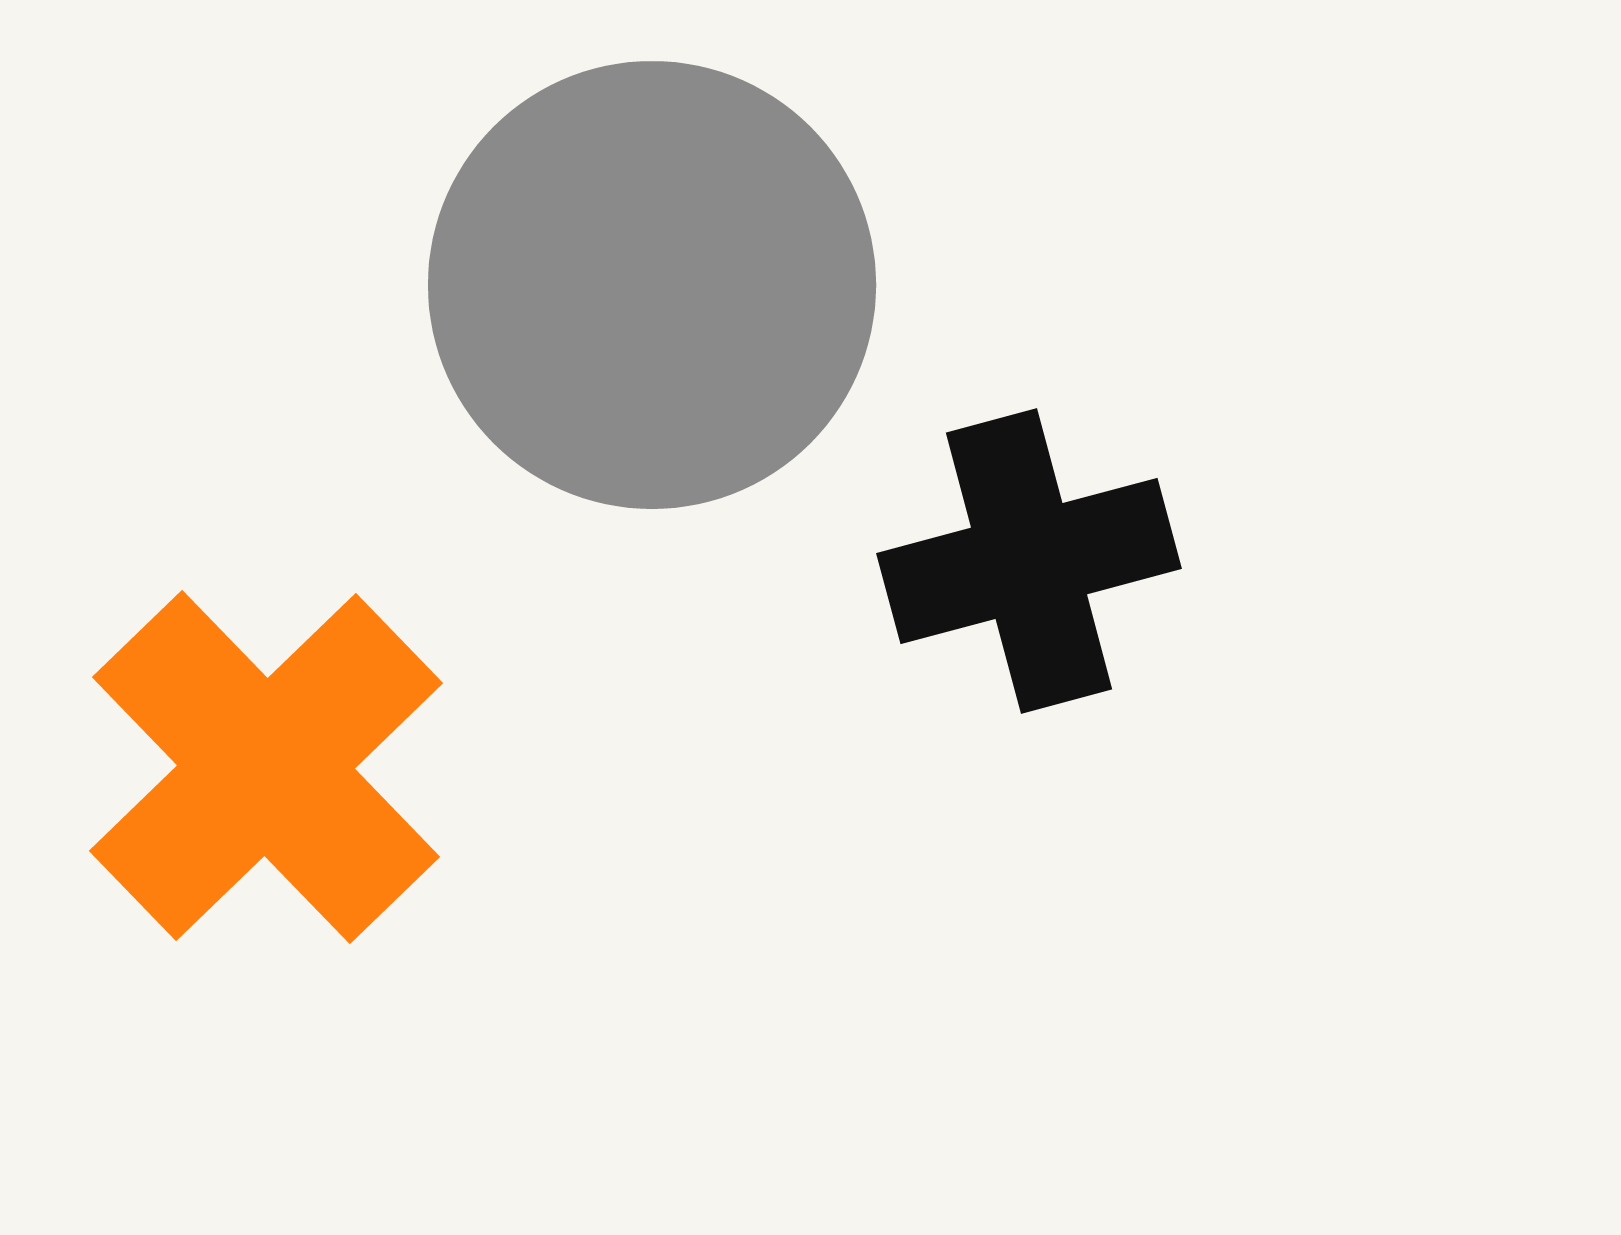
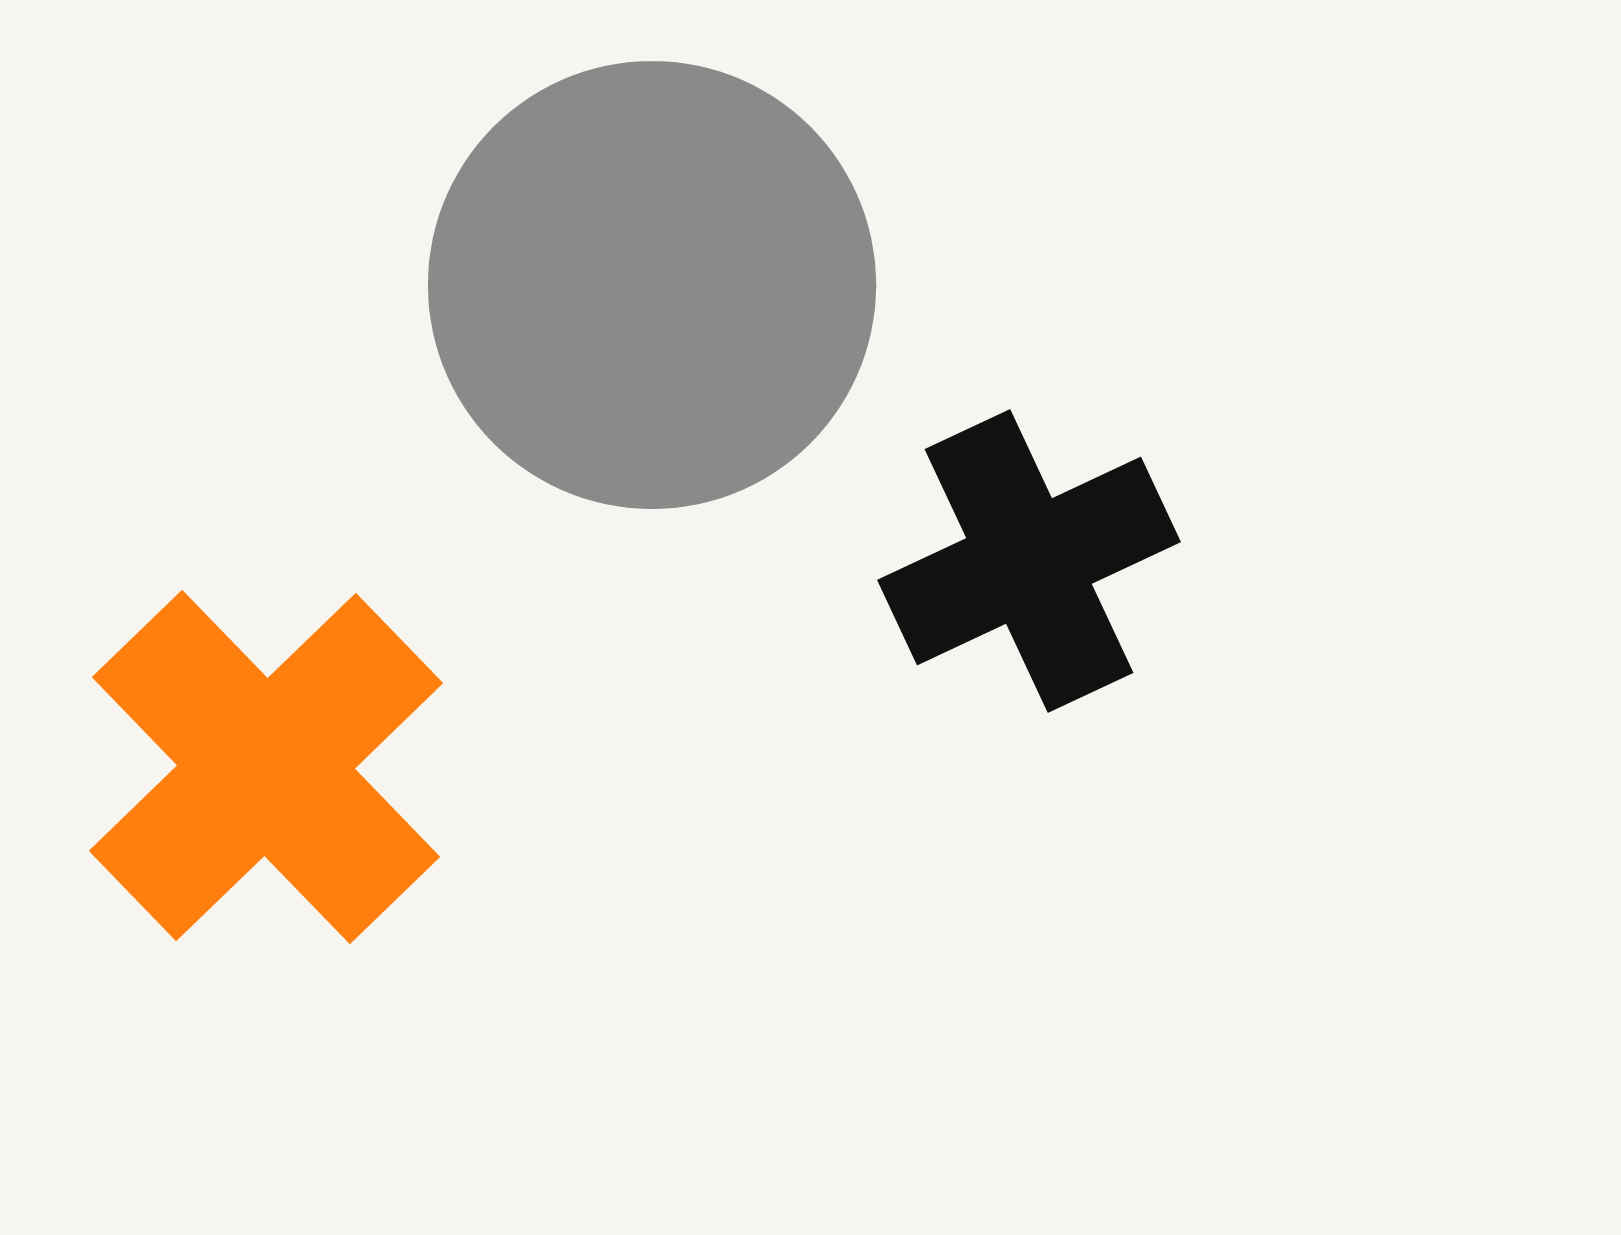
black cross: rotated 10 degrees counterclockwise
